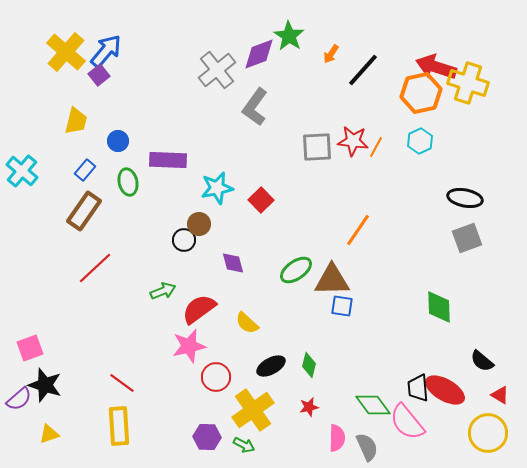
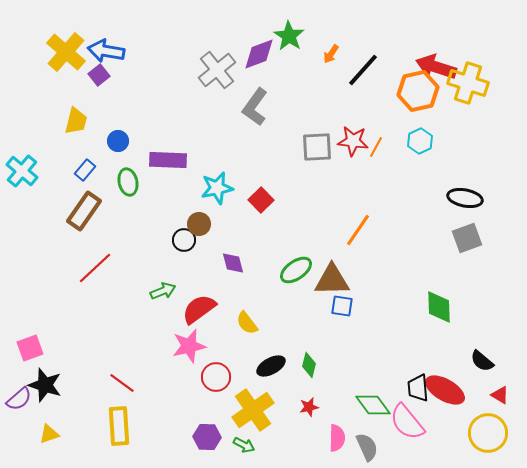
blue arrow at (106, 51): rotated 120 degrees counterclockwise
orange hexagon at (421, 93): moved 3 px left, 2 px up
yellow semicircle at (247, 323): rotated 10 degrees clockwise
